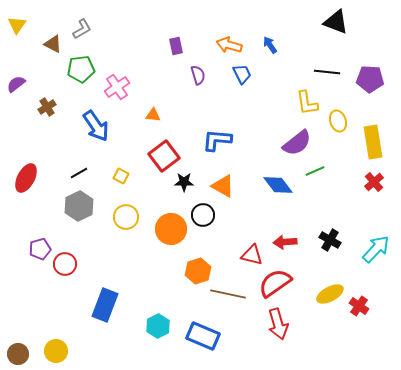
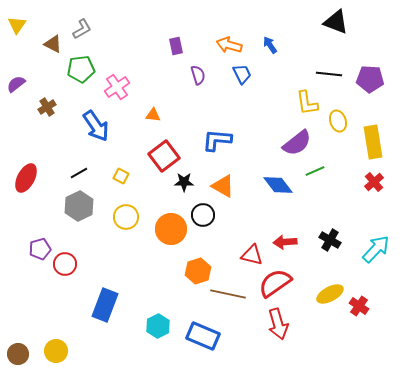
black line at (327, 72): moved 2 px right, 2 px down
